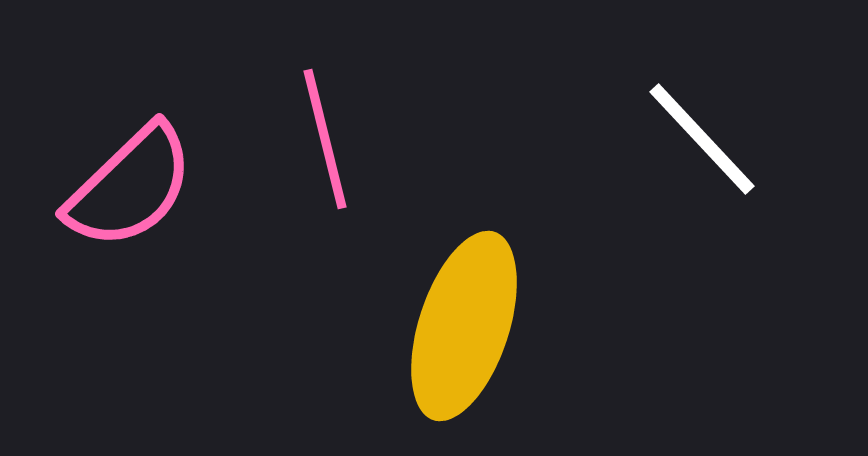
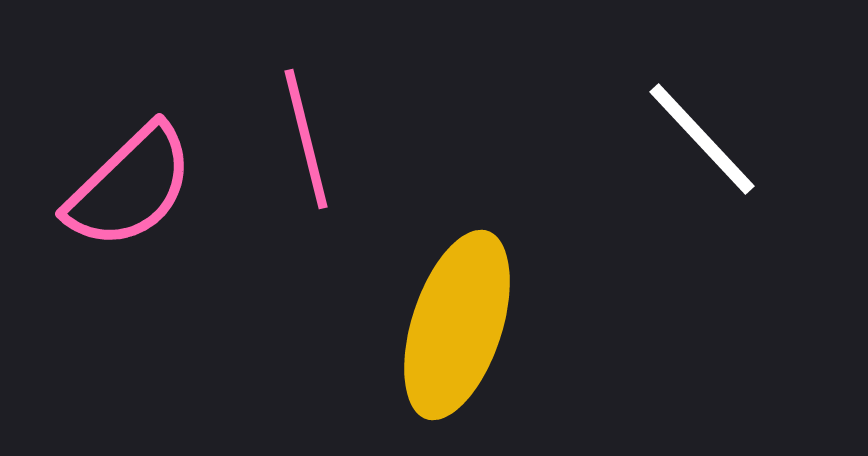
pink line: moved 19 px left
yellow ellipse: moved 7 px left, 1 px up
